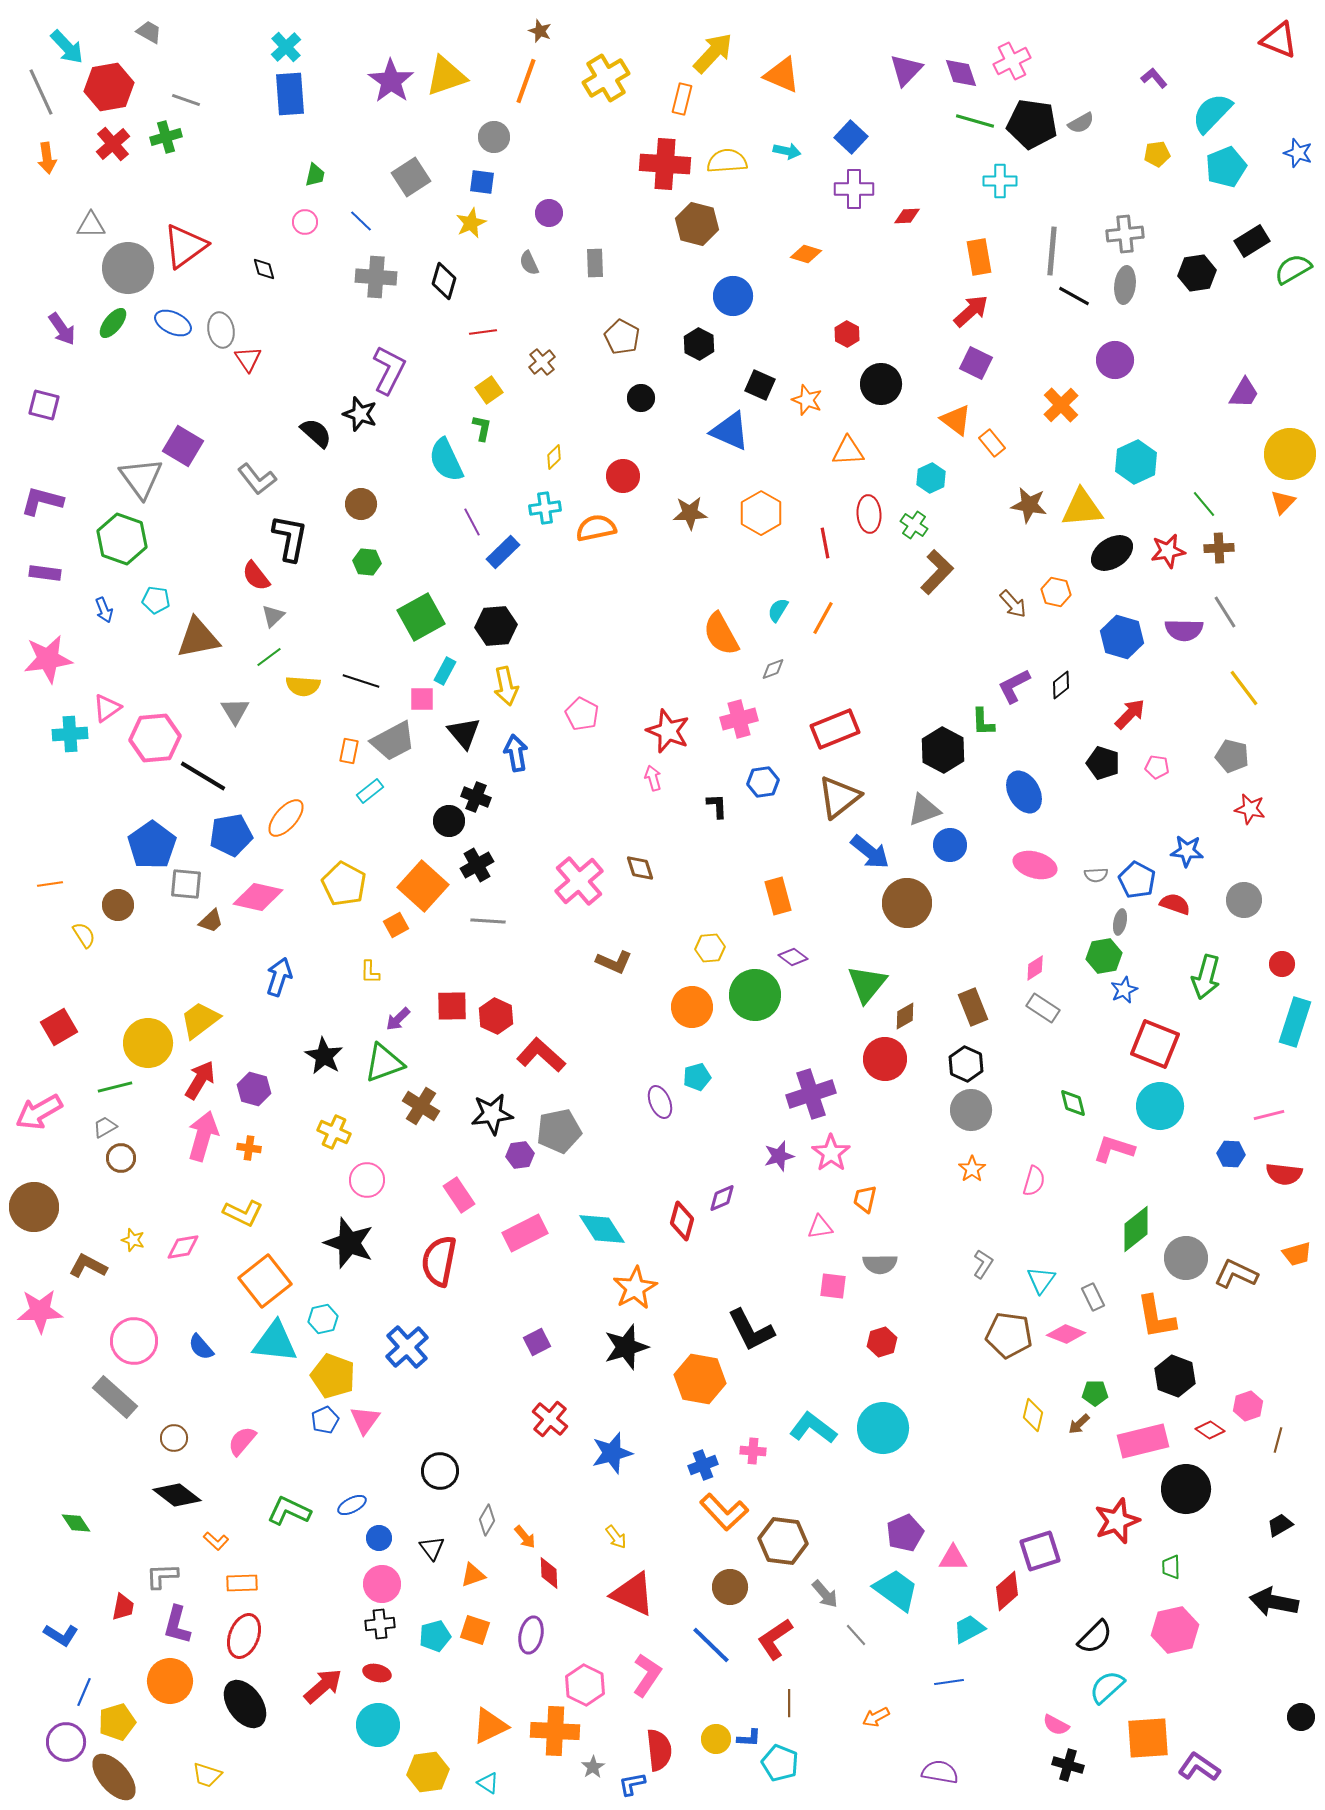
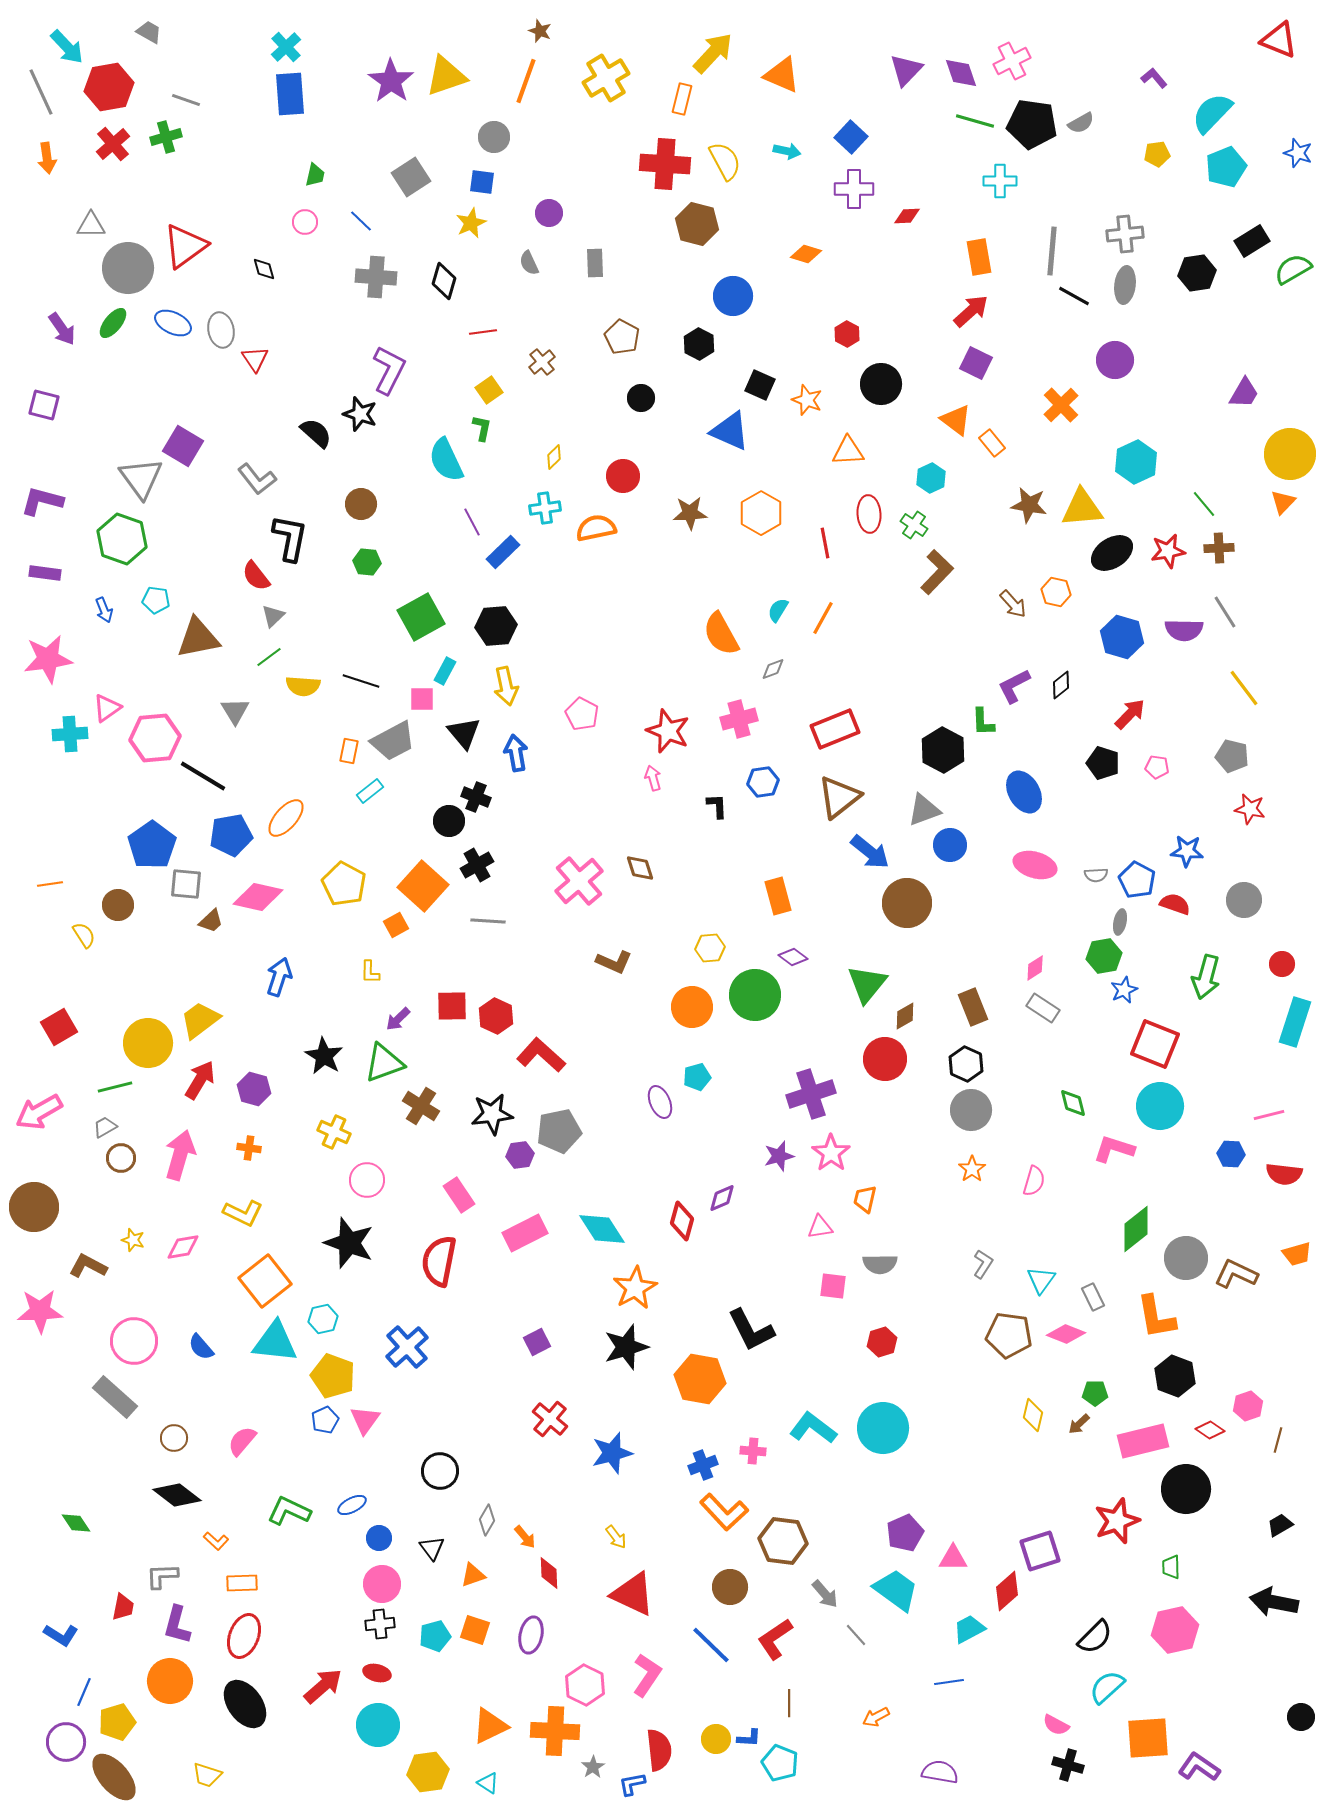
yellow semicircle at (727, 161): moved 2 px left; rotated 66 degrees clockwise
red triangle at (248, 359): moved 7 px right
pink arrow at (203, 1136): moved 23 px left, 19 px down
